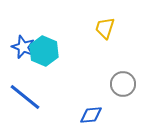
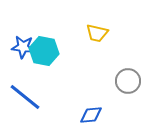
yellow trapezoid: moved 8 px left, 5 px down; rotated 95 degrees counterclockwise
blue star: rotated 15 degrees counterclockwise
cyan hexagon: rotated 12 degrees counterclockwise
gray circle: moved 5 px right, 3 px up
